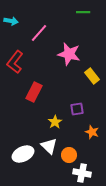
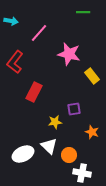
purple square: moved 3 px left
yellow star: rotated 24 degrees clockwise
